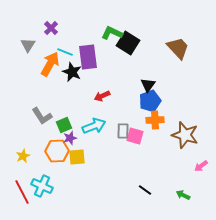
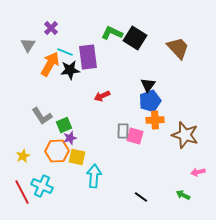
black square: moved 7 px right, 5 px up
black star: moved 2 px left, 2 px up; rotated 30 degrees counterclockwise
cyan arrow: moved 50 px down; rotated 65 degrees counterclockwise
yellow square: rotated 18 degrees clockwise
pink arrow: moved 3 px left, 6 px down; rotated 24 degrees clockwise
black line: moved 4 px left, 7 px down
